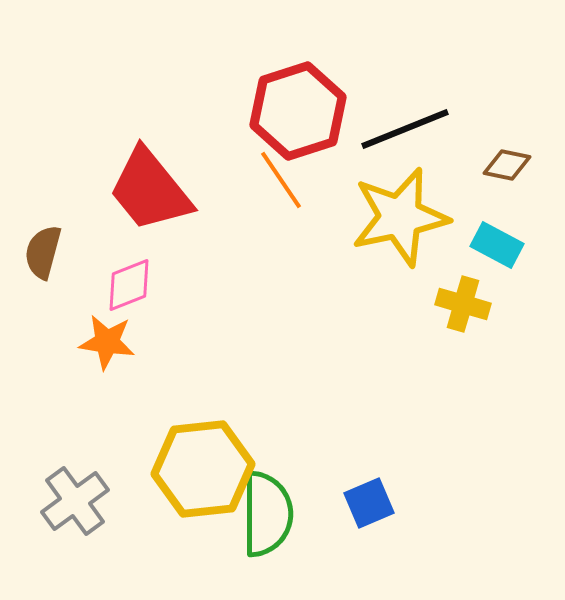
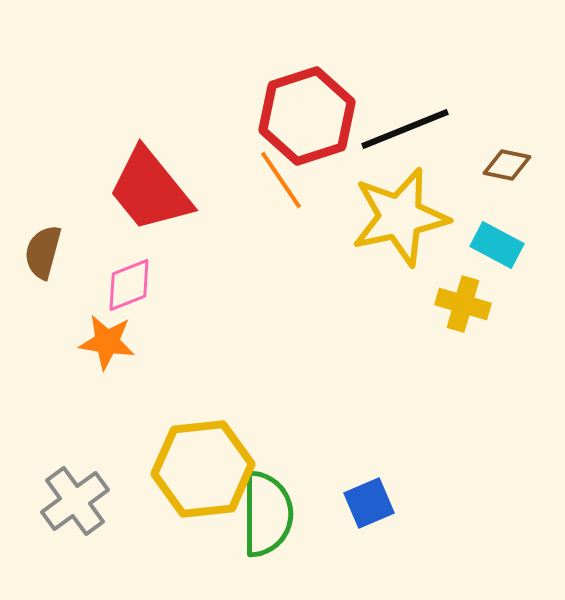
red hexagon: moved 9 px right, 5 px down
